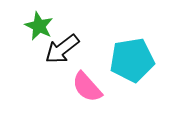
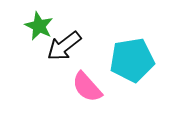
black arrow: moved 2 px right, 3 px up
